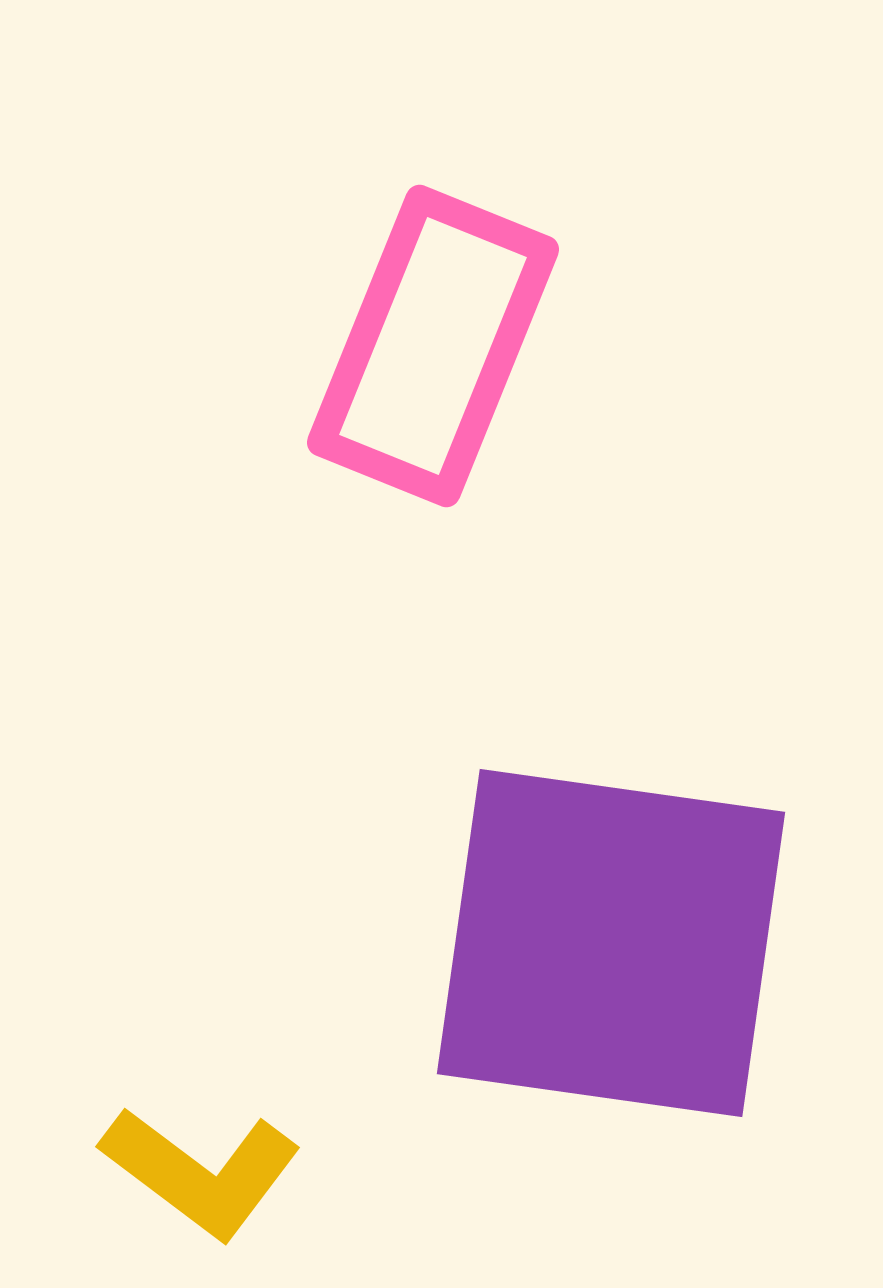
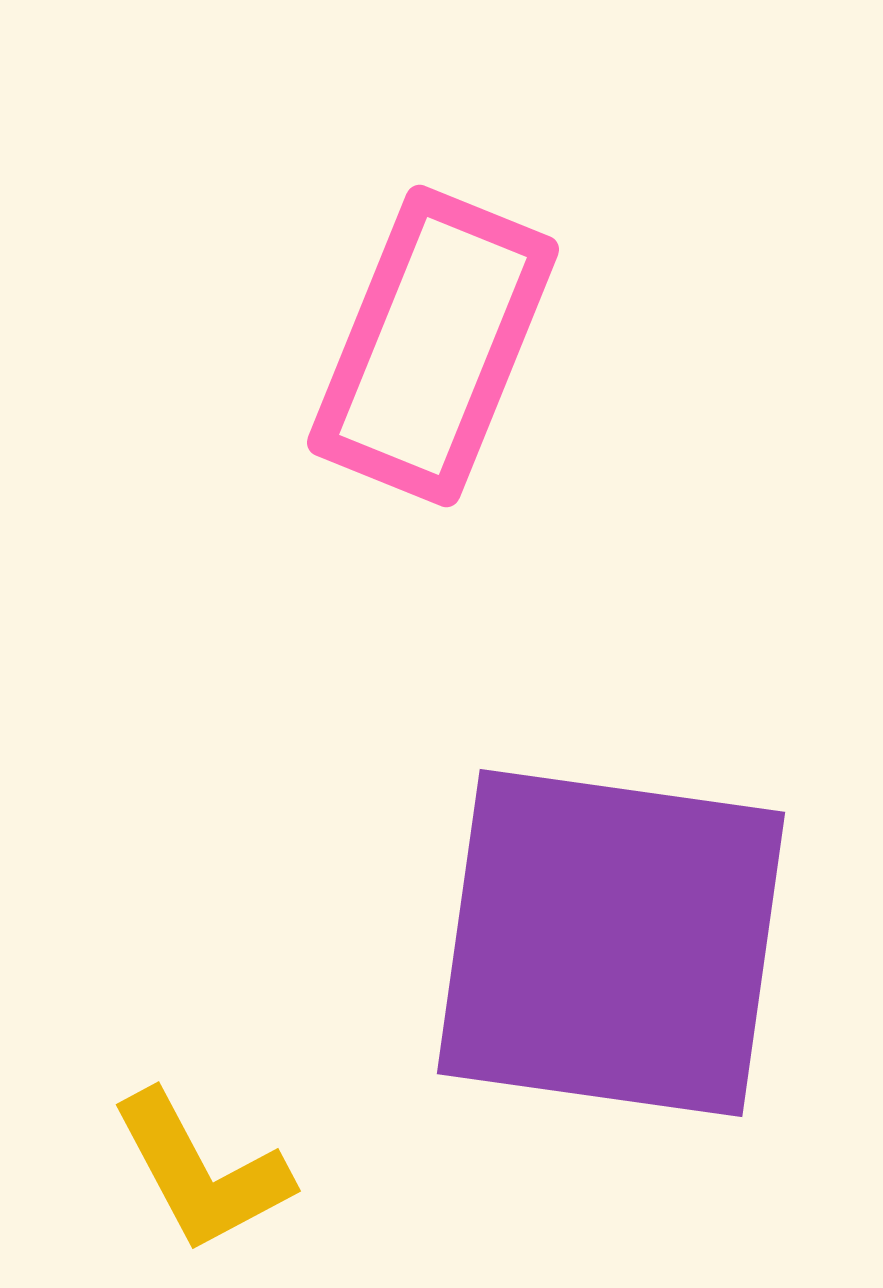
yellow L-shape: rotated 25 degrees clockwise
